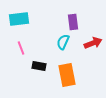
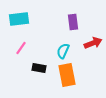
cyan semicircle: moved 9 px down
pink line: rotated 56 degrees clockwise
black rectangle: moved 2 px down
